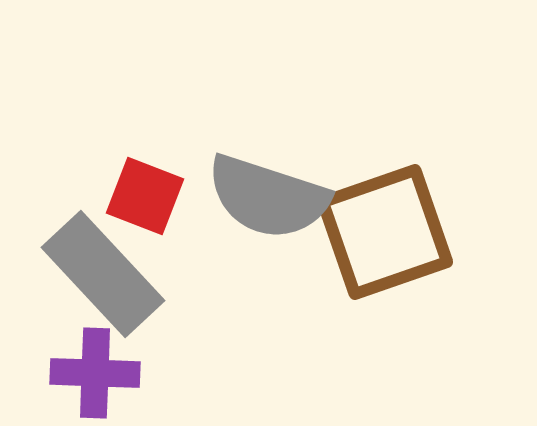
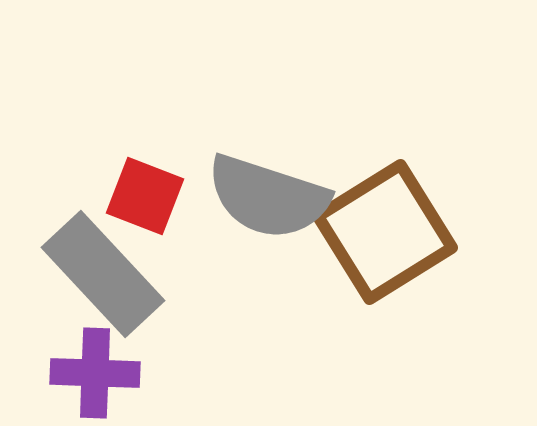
brown square: rotated 13 degrees counterclockwise
